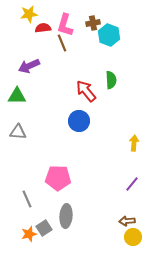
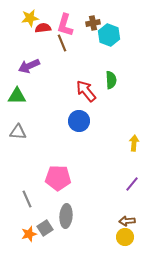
yellow star: moved 1 px right, 4 px down
gray square: moved 1 px right
yellow circle: moved 8 px left
